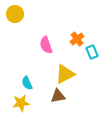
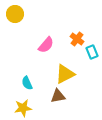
orange cross: rotated 16 degrees counterclockwise
pink semicircle: rotated 120 degrees counterclockwise
yellow star: moved 2 px right, 5 px down
